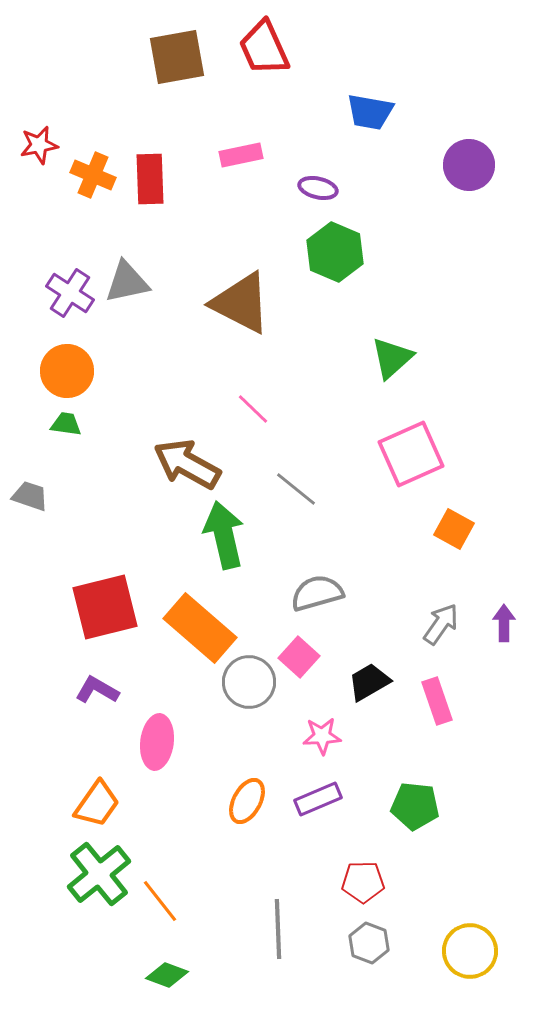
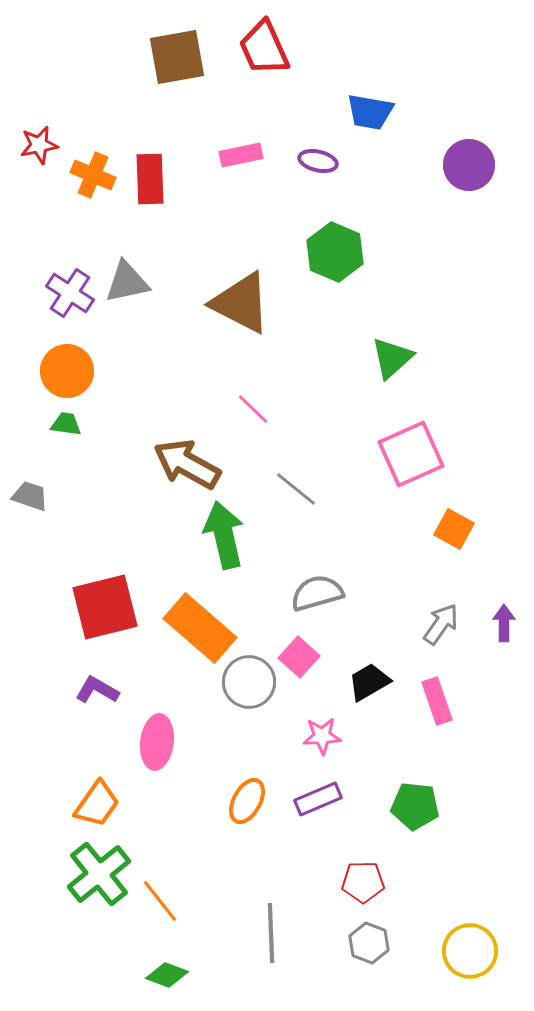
purple ellipse at (318, 188): moved 27 px up
gray line at (278, 929): moved 7 px left, 4 px down
